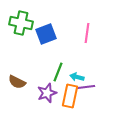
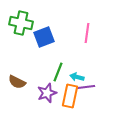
blue square: moved 2 px left, 3 px down
